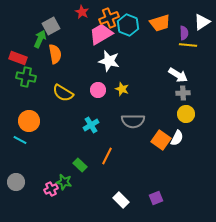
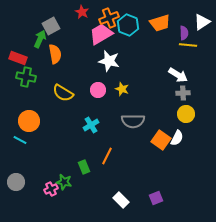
green rectangle: moved 4 px right, 2 px down; rotated 24 degrees clockwise
